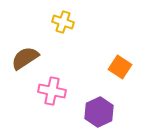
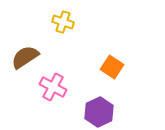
brown semicircle: moved 1 px up
orange square: moved 8 px left
pink cross: moved 1 px right, 4 px up; rotated 16 degrees clockwise
